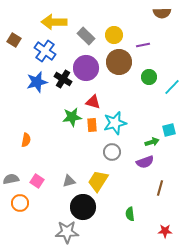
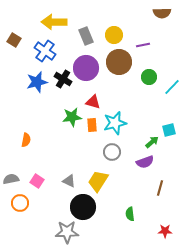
gray rectangle: rotated 24 degrees clockwise
green arrow: rotated 24 degrees counterclockwise
gray triangle: rotated 40 degrees clockwise
